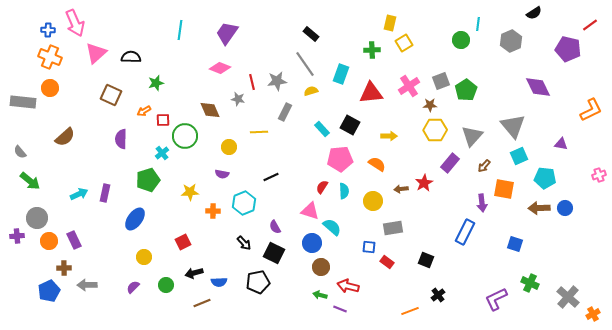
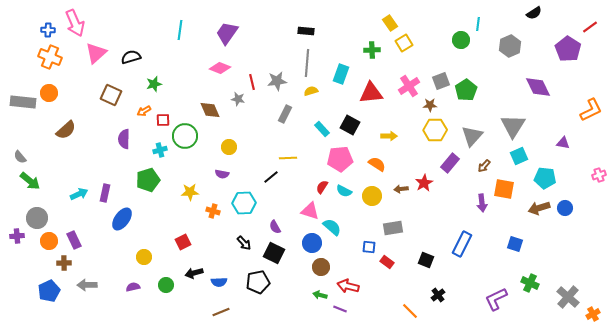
yellow rectangle at (390, 23): rotated 49 degrees counterclockwise
red line at (590, 25): moved 2 px down
black rectangle at (311, 34): moved 5 px left, 3 px up; rotated 35 degrees counterclockwise
gray hexagon at (511, 41): moved 1 px left, 5 px down
purple pentagon at (568, 49): rotated 20 degrees clockwise
black semicircle at (131, 57): rotated 18 degrees counterclockwise
gray line at (305, 64): moved 2 px right, 1 px up; rotated 40 degrees clockwise
green star at (156, 83): moved 2 px left, 1 px down
orange circle at (50, 88): moved 1 px left, 5 px down
gray rectangle at (285, 112): moved 2 px down
gray triangle at (513, 126): rotated 12 degrees clockwise
yellow line at (259, 132): moved 29 px right, 26 px down
brown semicircle at (65, 137): moved 1 px right, 7 px up
purple semicircle at (121, 139): moved 3 px right
purple triangle at (561, 144): moved 2 px right, 1 px up
gray semicircle at (20, 152): moved 5 px down
cyan cross at (162, 153): moved 2 px left, 3 px up; rotated 24 degrees clockwise
black line at (271, 177): rotated 14 degrees counterclockwise
cyan semicircle at (344, 191): rotated 119 degrees clockwise
yellow circle at (373, 201): moved 1 px left, 5 px up
cyan hexagon at (244, 203): rotated 20 degrees clockwise
brown arrow at (539, 208): rotated 15 degrees counterclockwise
orange cross at (213, 211): rotated 16 degrees clockwise
blue ellipse at (135, 219): moved 13 px left
blue rectangle at (465, 232): moved 3 px left, 12 px down
brown cross at (64, 268): moved 5 px up
purple semicircle at (133, 287): rotated 32 degrees clockwise
brown line at (202, 303): moved 19 px right, 9 px down
orange line at (410, 311): rotated 66 degrees clockwise
